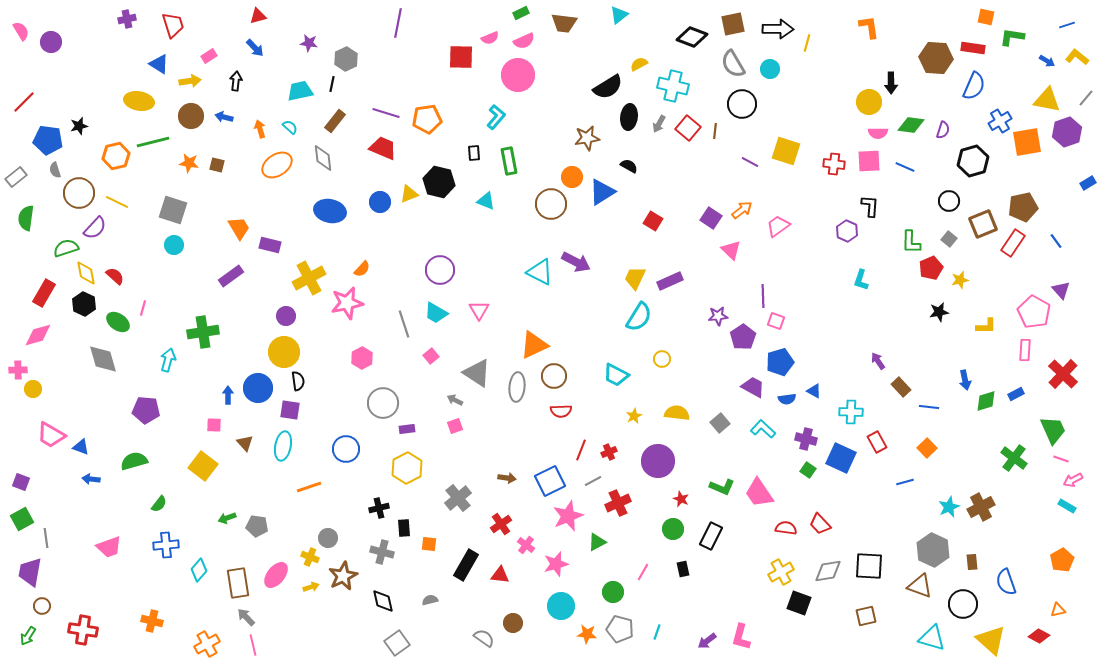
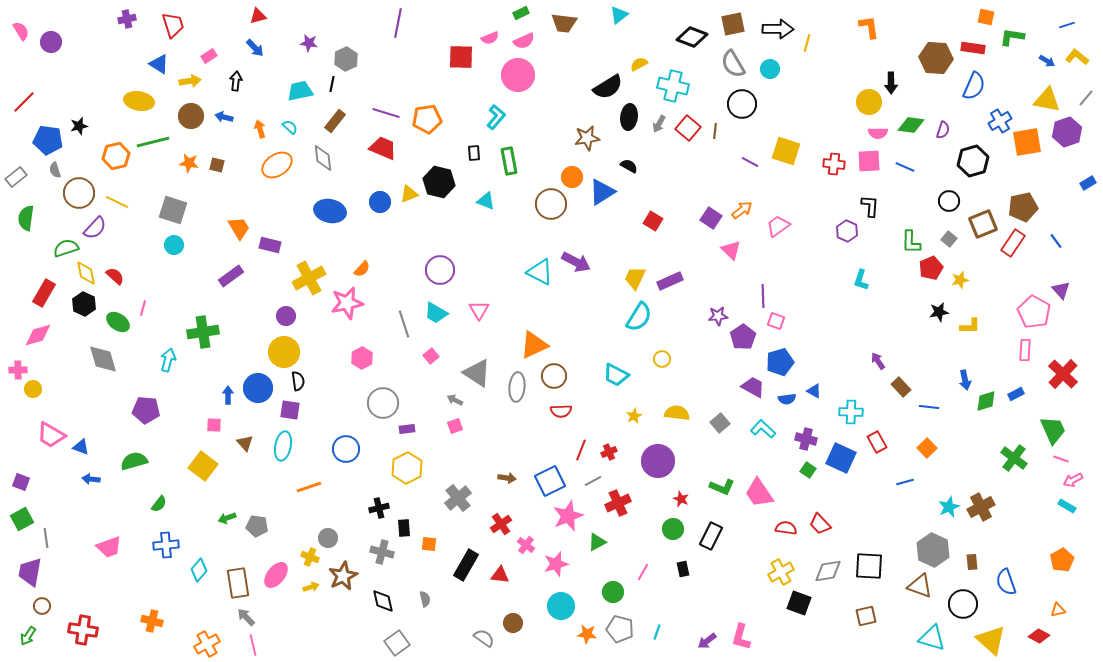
yellow L-shape at (986, 326): moved 16 px left
gray semicircle at (430, 600): moved 5 px left, 1 px up; rotated 91 degrees clockwise
